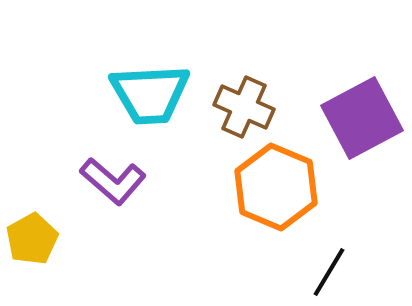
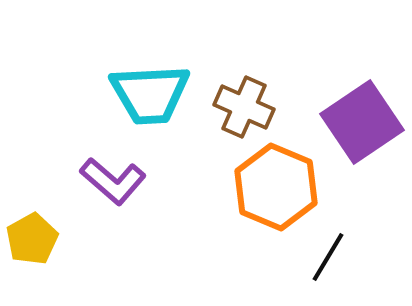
purple square: moved 4 px down; rotated 6 degrees counterclockwise
black line: moved 1 px left, 15 px up
